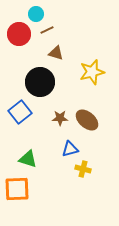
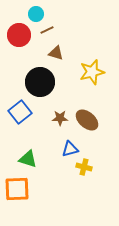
red circle: moved 1 px down
yellow cross: moved 1 px right, 2 px up
